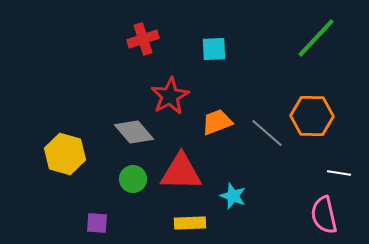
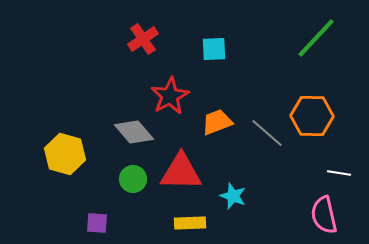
red cross: rotated 16 degrees counterclockwise
